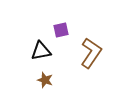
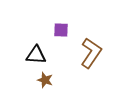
purple square: rotated 14 degrees clockwise
black triangle: moved 5 px left, 4 px down; rotated 15 degrees clockwise
